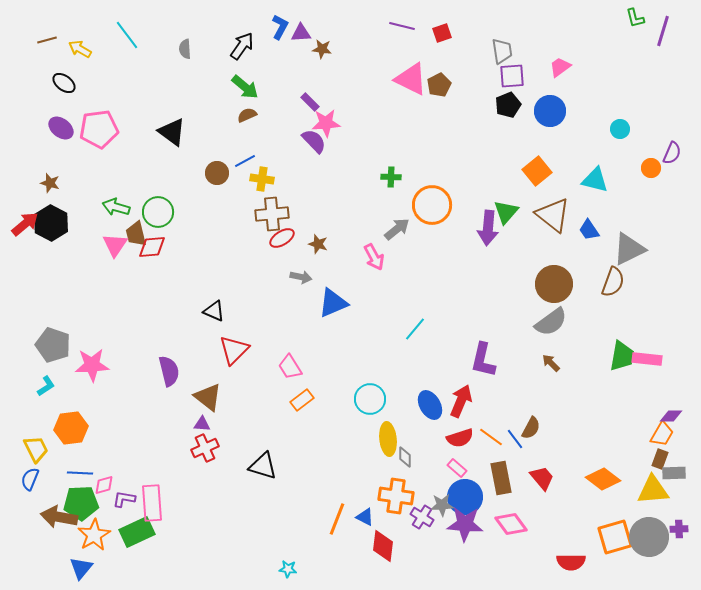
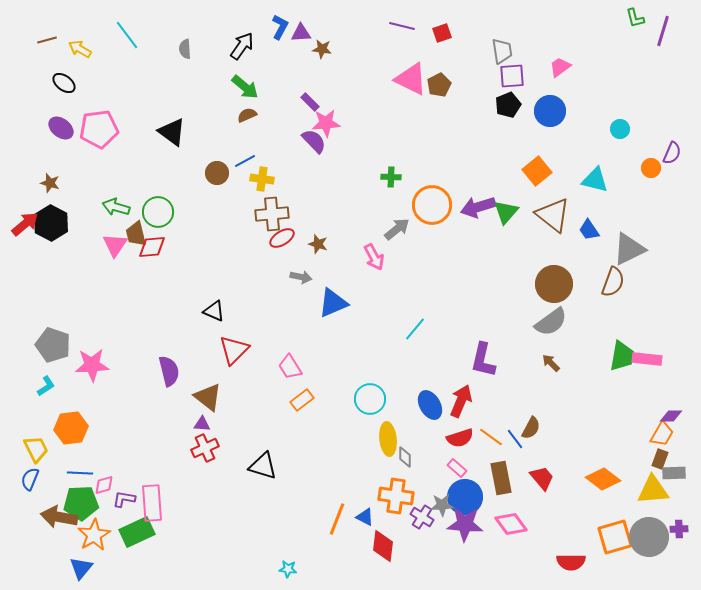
purple arrow at (488, 228): moved 10 px left, 21 px up; rotated 68 degrees clockwise
